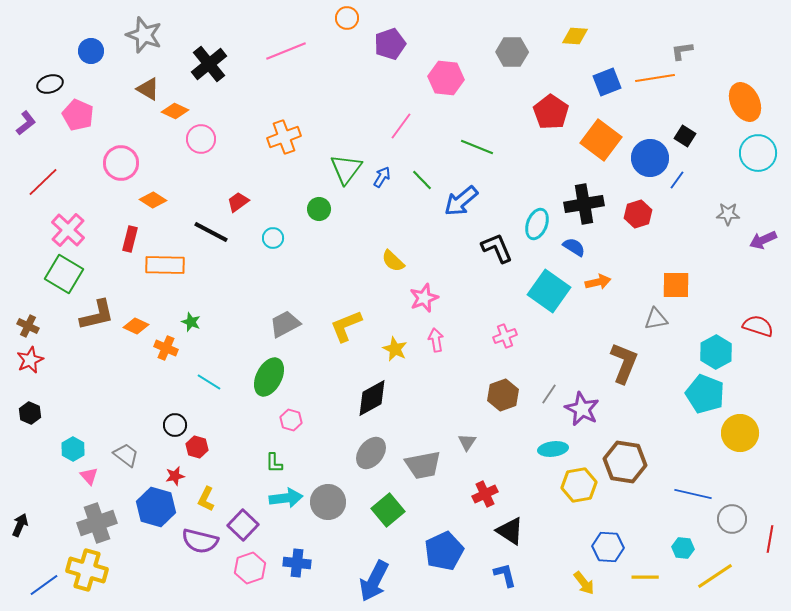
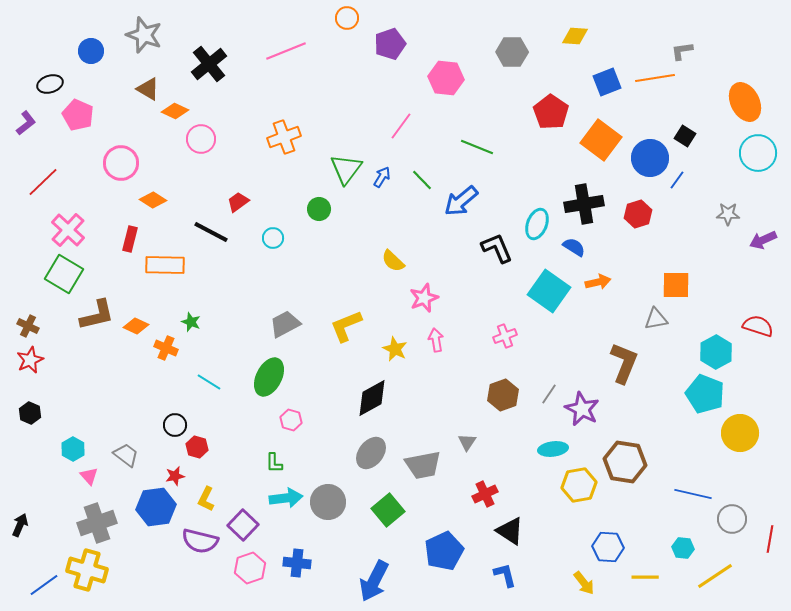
blue hexagon at (156, 507): rotated 24 degrees counterclockwise
